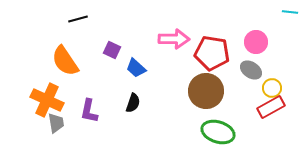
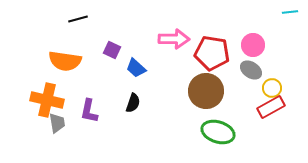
cyan line: rotated 14 degrees counterclockwise
pink circle: moved 3 px left, 3 px down
orange semicircle: rotated 48 degrees counterclockwise
orange cross: rotated 12 degrees counterclockwise
gray trapezoid: moved 1 px right
